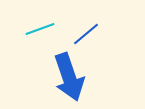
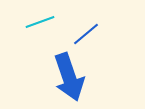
cyan line: moved 7 px up
